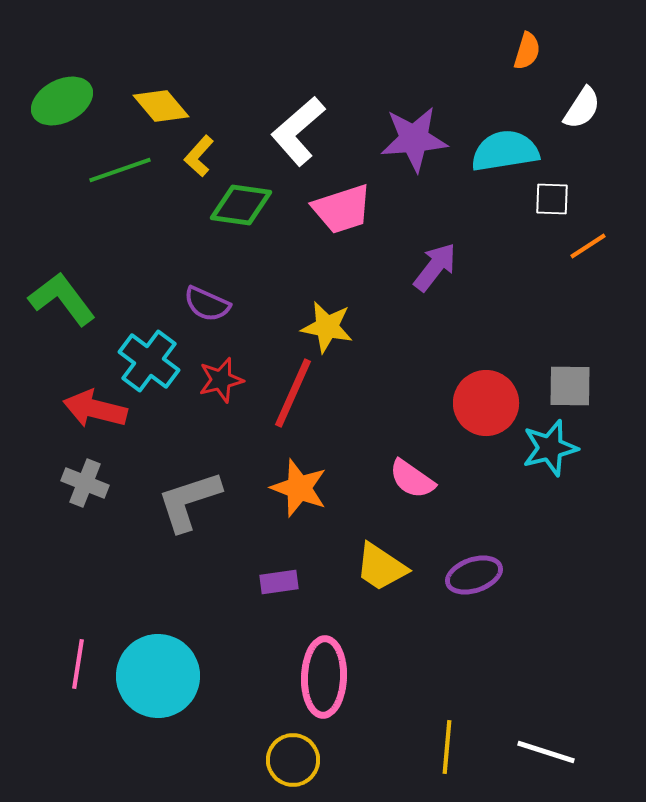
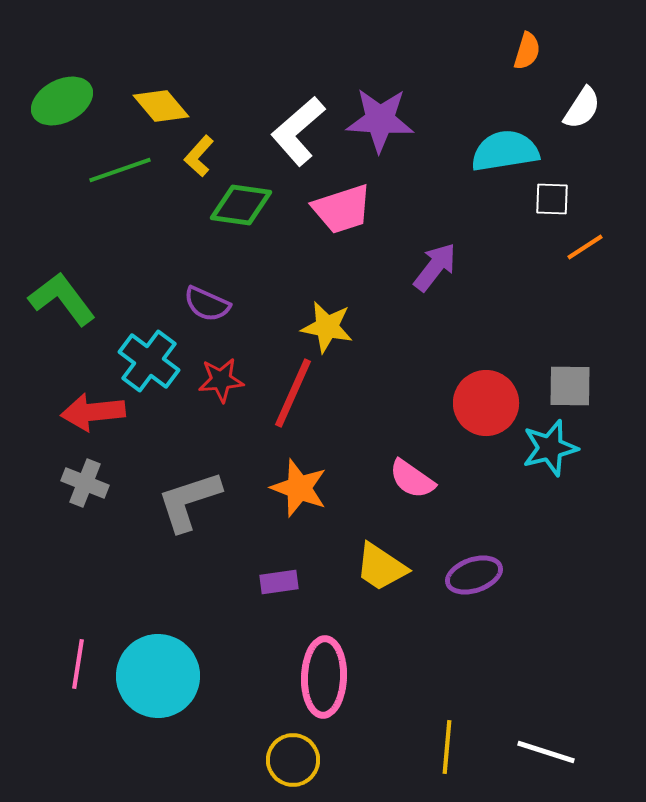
purple star: moved 34 px left, 19 px up; rotated 8 degrees clockwise
orange line: moved 3 px left, 1 px down
red star: rotated 9 degrees clockwise
red arrow: moved 2 px left, 3 px down; rotated 20 degrees counterclockwise
